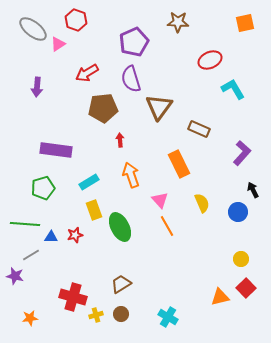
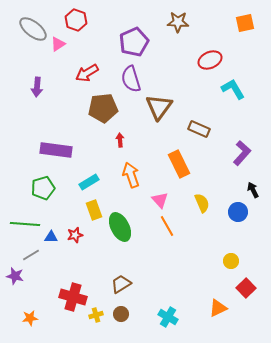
yellow circle at (241, 259): moved 10 px left, 2 px down
orange triangle at (220, 297): moved 2 px left, 11 px down; rotated 12 degrees counterclockwise
